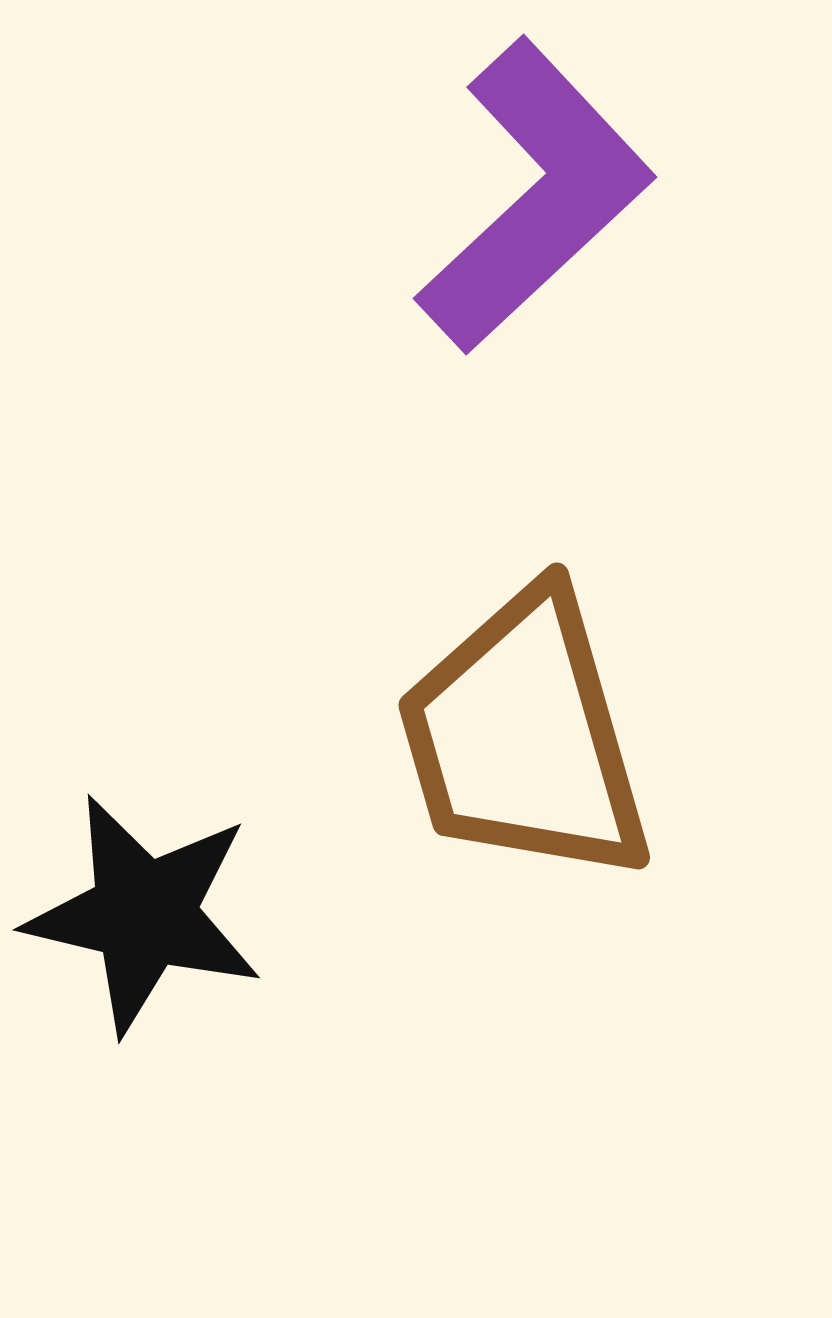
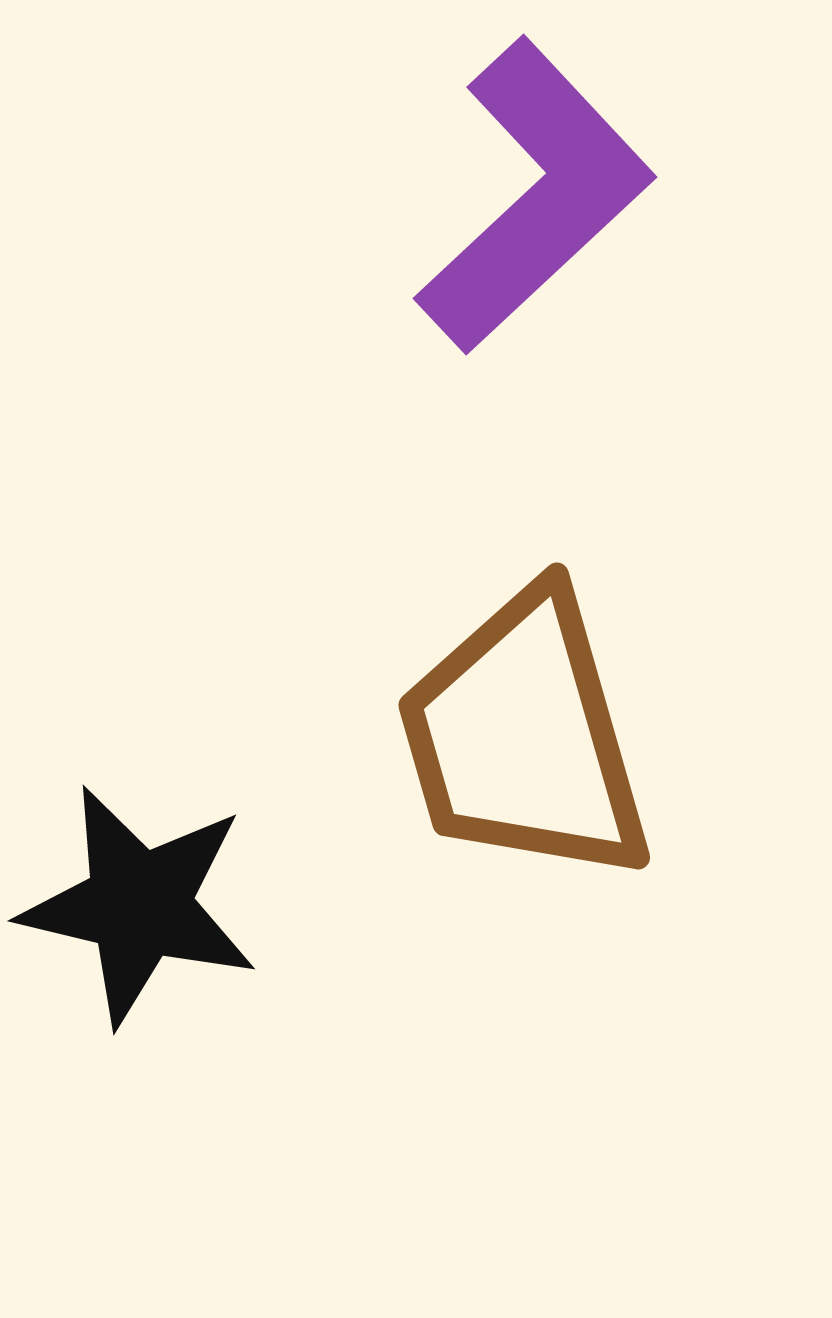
black star: moved 5 px left, 9 px up
